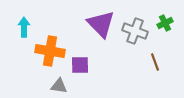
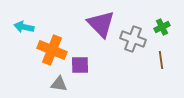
green cross: moved 3 px left, 4 px down
cyan arrow: rotated 78 degrees counterclockwise
gray cross: moved 2 px left, 8 px down
orange cross: moved 2 px right, 1 px up; rotated 12 degrees clockwise
brown line: moved 6 px right, 2 px up; rotated 12 degrees clockwise
gray triangle: moved 2 px up
